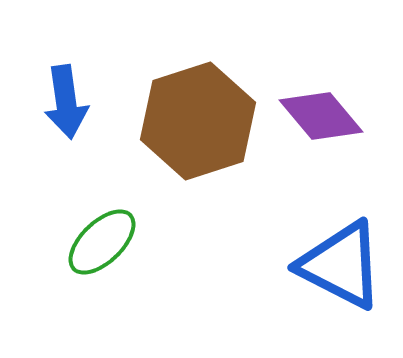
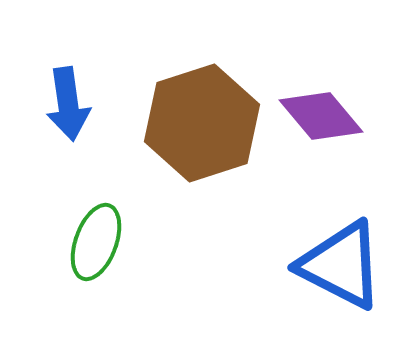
blue arrow: moved 2 px right, 2 px down
brown hexagon: moved 4 px right, 2 px down
green ellipse: moved 6 px left; rotated 26 degrees counterclockwise
